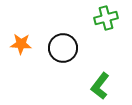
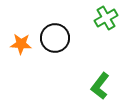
green cross: rotated 15 degrees counterclockwise
black circle: moved 8 px left, 10 px up
